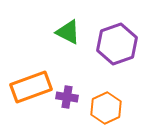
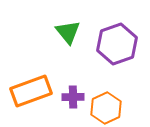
green triangle: rotated 24 degrees clockwise
orange rectangle: moved 4 px down
purple cross: moved 6 px right; rotated 10 degrees counterclockwise
